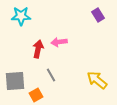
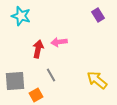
cyan star: rotated 18 degrees clockwise
